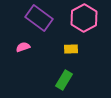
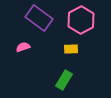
pink hexagon: moved 3 px left, 2 px down
